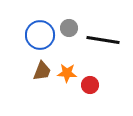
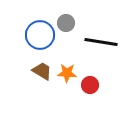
gray circle: moved 3 px left, 5 px up
black line: moved 2 px left, 2 px down
brown trapezoid: rotated 80 degrees counterclockwise
